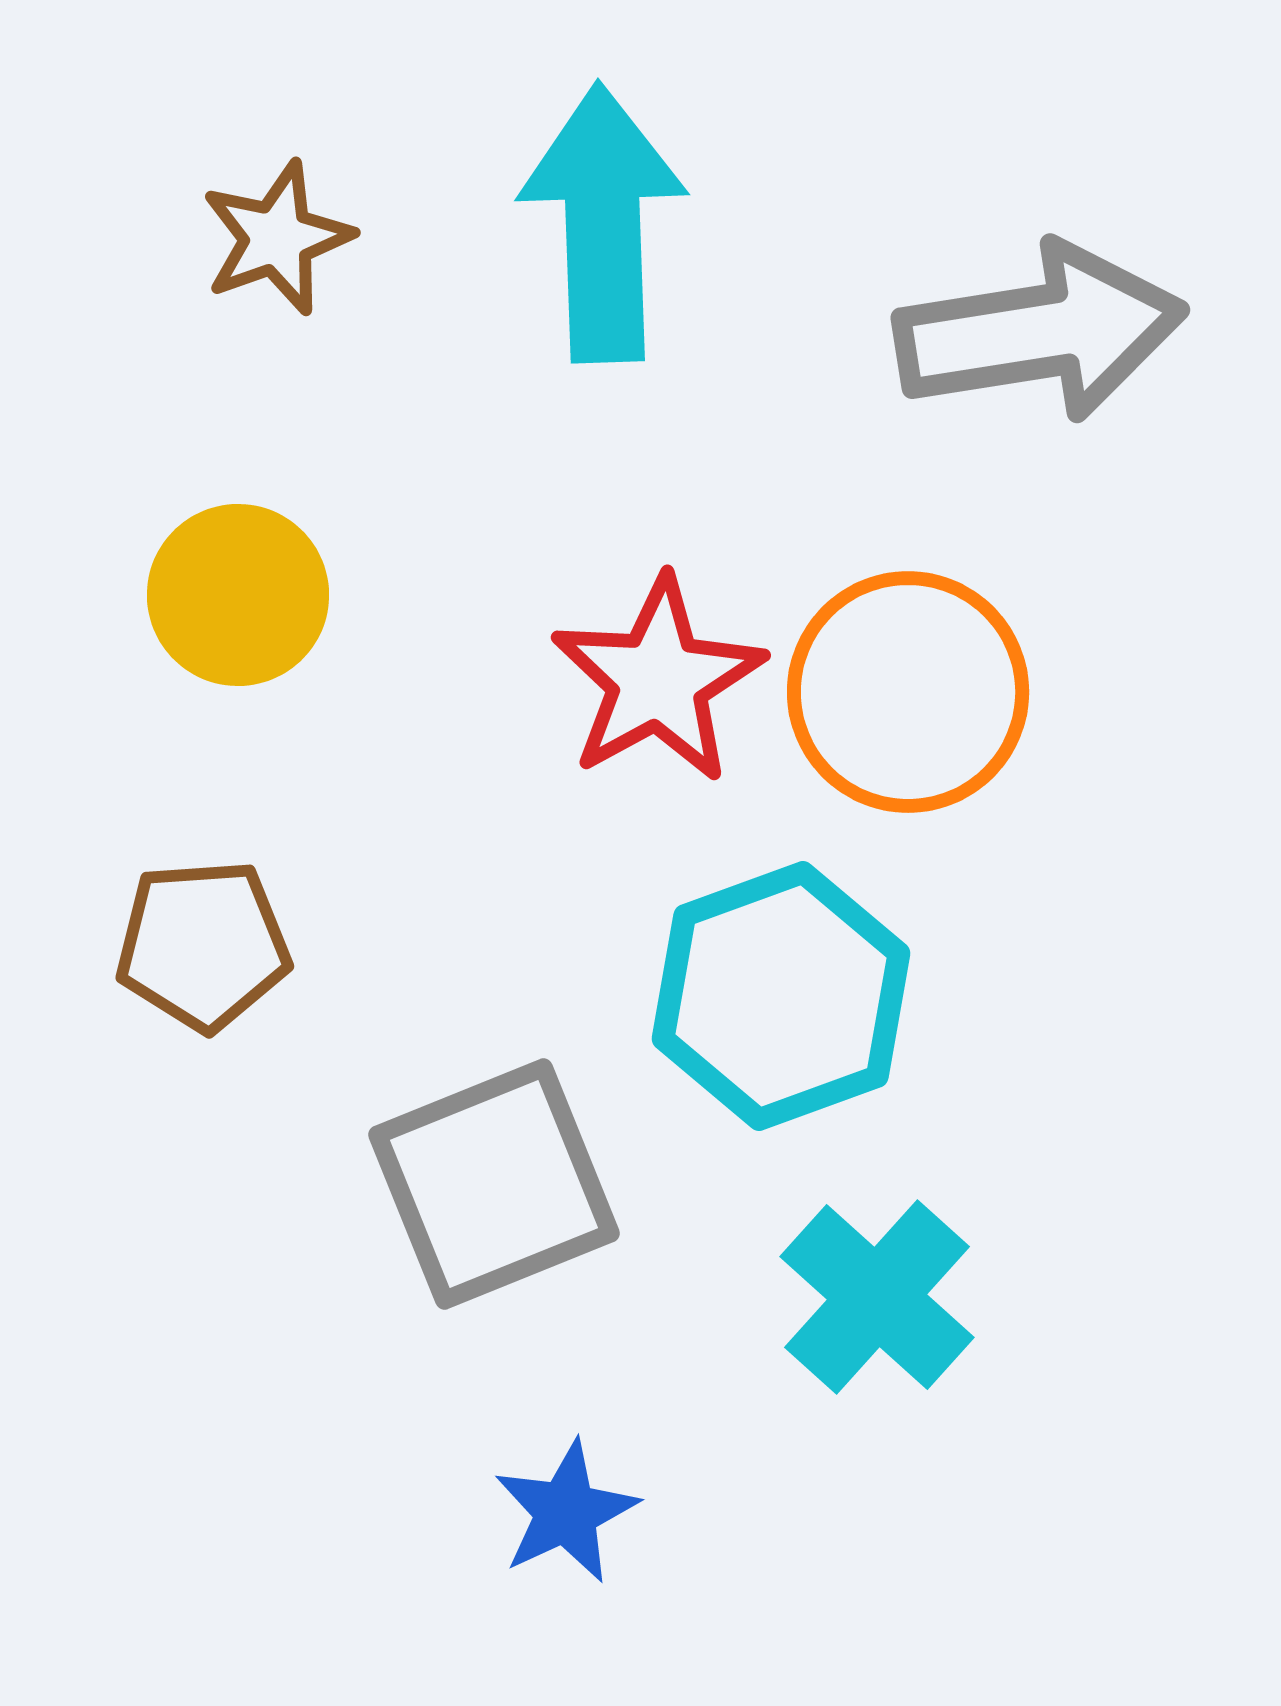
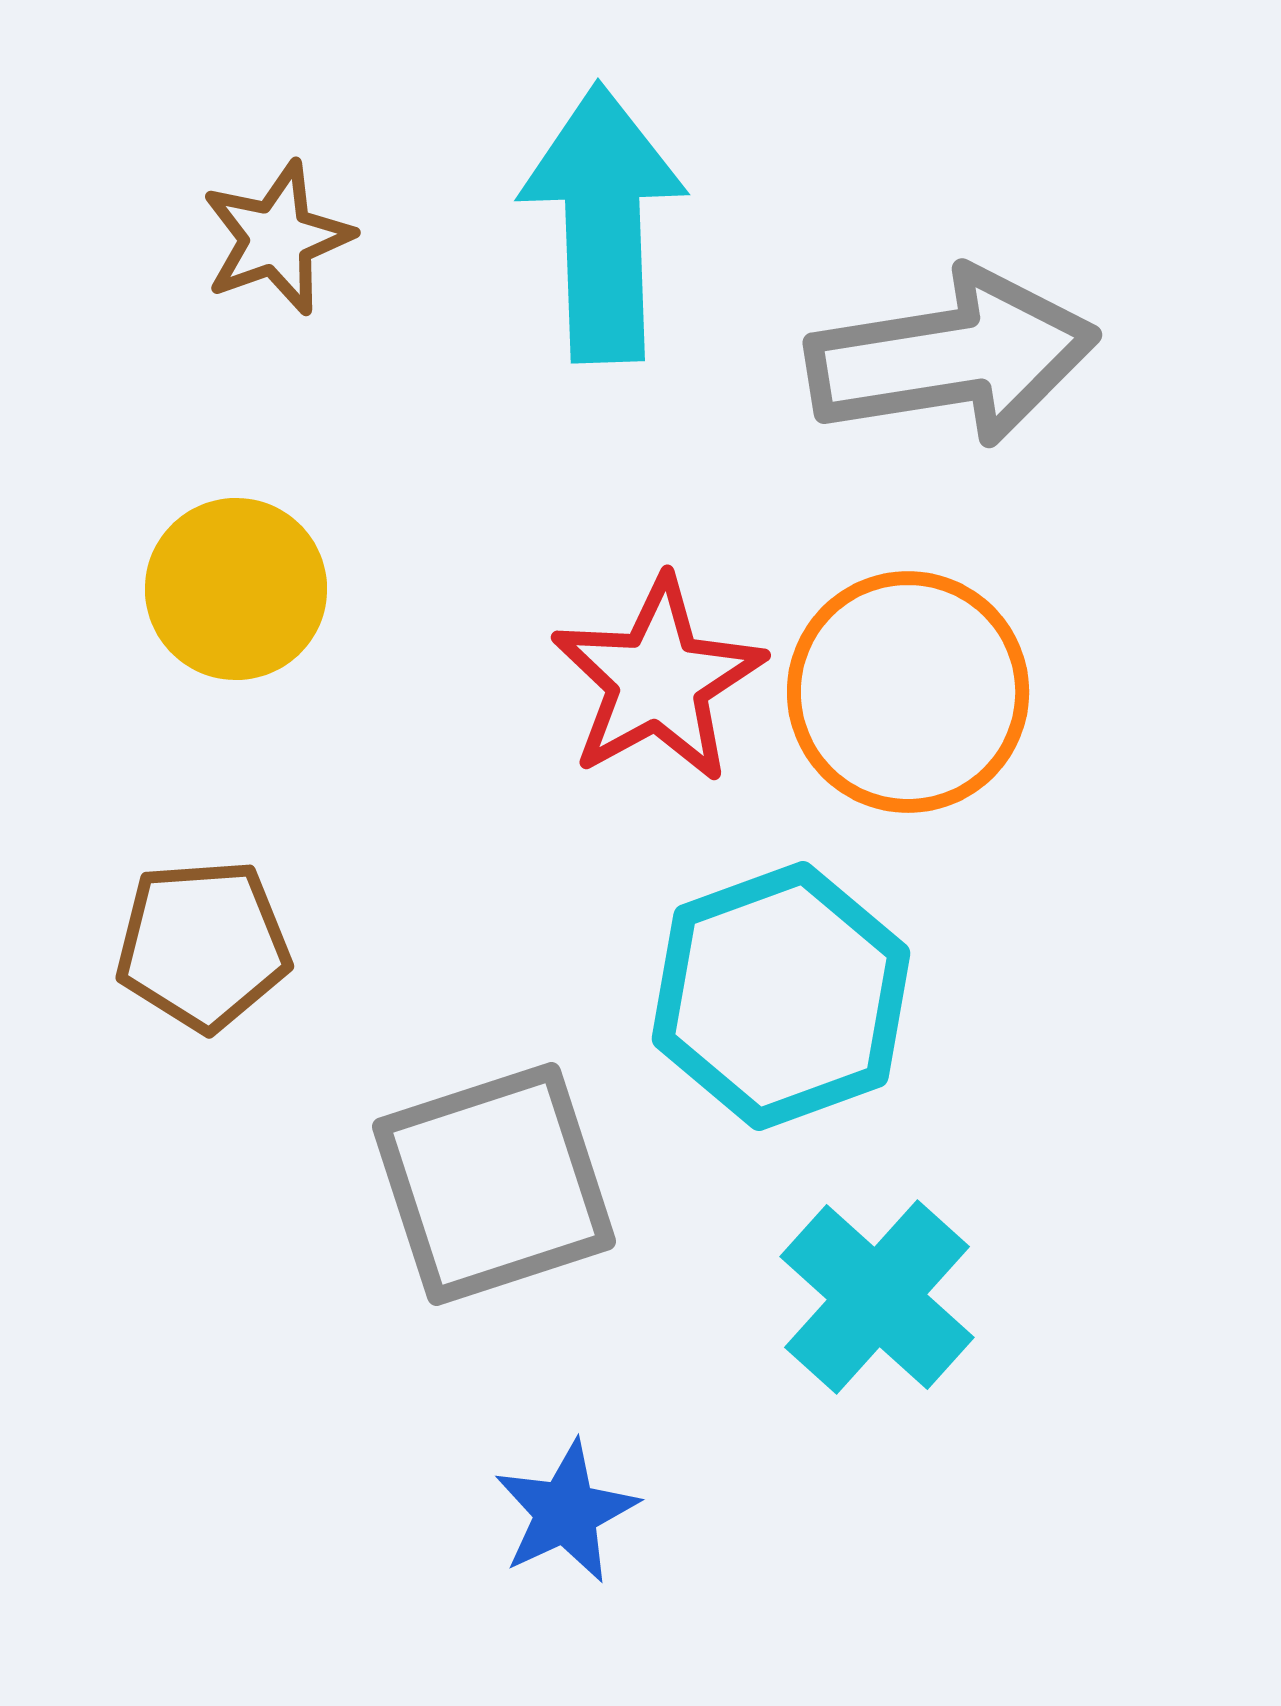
gray arrow: moved 88 px left, 25 px down
yellow circle: moved 2 px left, 6 px up
gray square: rotated 4 degrees clockwise
